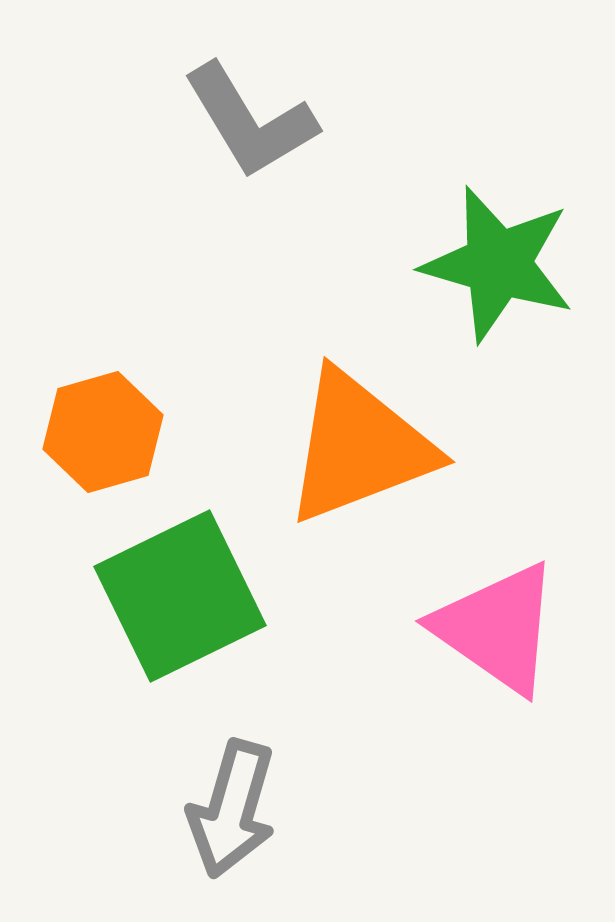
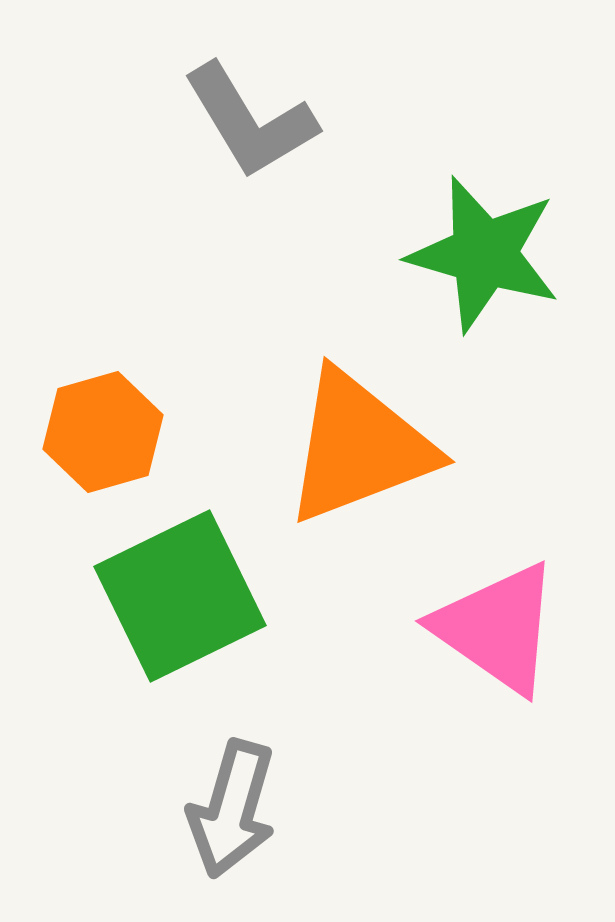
green star: moved 14 px left, 10 px up
